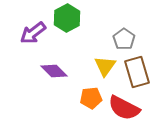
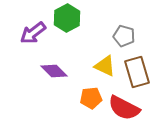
gray pentagon: moved 3 px up; rotated 20 degrees counterclockwise
yellow triangle: rotated 40 degrees counterclockwise
